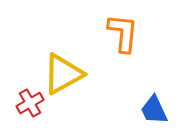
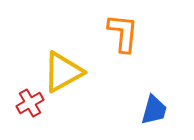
yellow triangle: moved 2 px up
blue trapezoid: rotated 140 degrees counterclockwise
